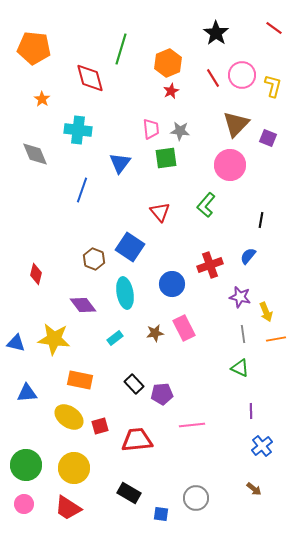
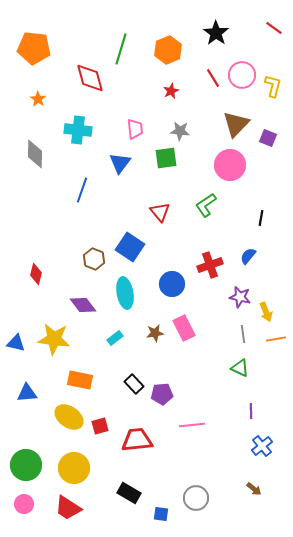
orange hexagon at (168, 63): moved 13 px up
orange star at (42, 99): moved 4 px left
pink trapezoid at (151, 129): moved 16 px left
gray diamond at (35, 154): rotated 24 degrees clockwise
green L-shape at (206, 205): rotated 15 degrees clockwise
black line at (261, 220): moved 2 px up
